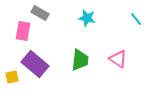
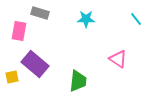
gray rectangle: rotated 12 degrees counterclockwise
cyan star: moved 1 px left, 1 px down; rotated 12 degrees counterclockwise
pink rectangle: moved 4 px left
green trapezoid: moved 2 px left, 21 px down
